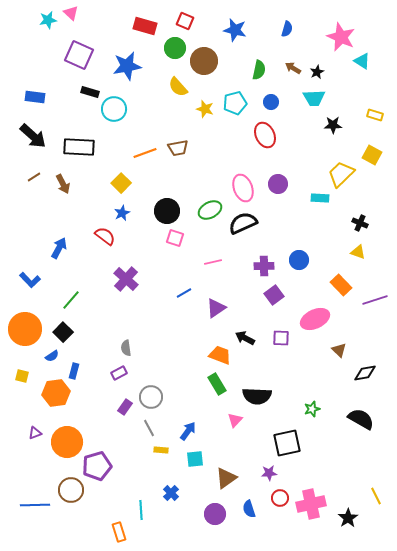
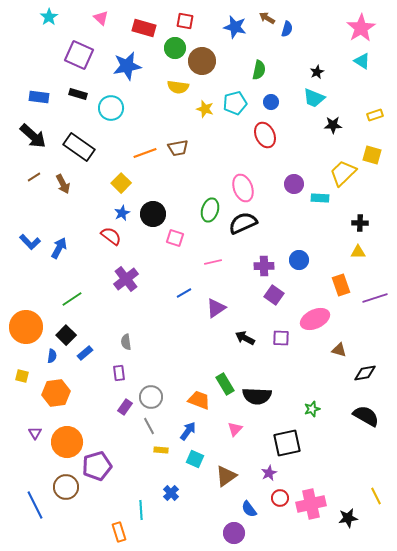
pink triangle at (71, 13): moved 30 px right, 5 px down
cyan star at (48, 20): moved 1 px right, 3 px up; rotated 24 degrees counterclockwise
red square at (185, 21): rotated 12 degrees counterclockwise
red rectangle at (145, 26): moved 1 px left, 2 px down
blue star at (235, 30): moved 3 px up
pink star at (341, 37): moved 20 px right, 9 px up; rotated 16 degrees clockwise
brown circle at (204, 61): moved 2 px left
brown arrow at (293, 68): moved 26 px left, 50 px up
yellow semicircle at (178, 87): rotated 40 degrees counterclockwise
black rectangle at (90, 92): moved 12 px left, 2 px down
blue rectangle at (35, 97): moved 4 px right
cyan trapezoid at (314, 98): rotated 25 degrees clockwise
cyan circle at (114, 109): moved 3 px left, 1 px up
yellow rectangle at (375, 115): rotated 35 degrees counterclockwise
black rectangle at (79, 147): rotated 32 degrees clockwise
yellow square at (372, 155): rotated 12 degrees counterclockwise
yellow trapezoid at (341, 174): moved 2 px right, 1 px up
purple circle at (278, 184): moved 16 px right
green ellipse at (210, 210): rotated 45 degrees counterclockwise
black circle at (167, 211): moved 14 px left, 3 px down
black cross at (360, 223): rotated 21 degrees counterclockwise
red semicircle at (105, 236): moved 6 px right
yellow triangle at (358, 252): rotated 21 degrees counterclockwise
purple cross at (126, 279): rotated 10 degrees clockwise
blue L-shape at (30, 280): moved 38 px up
orange rectangle at (341, 285): rotated 25 degrees clockwise
purple square at (274, 295): rotated 18 degrees counterclockwise
green line at (71, 300): moved 1 px right, 1 px up; rotated 15 degrees clockwise
purple line at (375, 300): moved 2 px up
orange circle at (25, 329): moved 1 px right, 2 px up
black square at (63, 332): moved 3 px right, 3 px down
gray semicircle at (126, 348): moved 6 px up
brown triangle at (339, 350): rotated 28 degrees counterclockwise
orange trapezoid at (220, 355): moved 21 px left, 45 px down
blue semicircle at (52, 356): rotated 48 degrees counterclockwise
blue rectangle at (74, 371): moved 11 px right, 18 px up; rotated 35 degrees clockwise
purple rectangle at (119, 373): rotated 70 degrees counterclockwise
green rectangle at (217, 384): moved 8 px right
black semicircle at (361, 419): moved 5 px right, 3 px up
pink triangle at (235, 420): moved 9 px down
gray line at (149, 428): moved 2 px up
purple triangle at (35, 433): rotated 40 degrees counterclockwise
cyan square at (195, 459): rotated 30 degrees clockwise
purple star at (269, 473): rotated 21 degrees counterclockwise
brown triangle at (226, 478): moved 2 px up
brown circle at (71, 490): moved 5 px left, 3 px up
blue line at (35, 505): rotated 64 degrees clockwise
blue semicircle at (249, 509): rotated 18 degrees counterclockwise
purple circle at (215, 514): moved 19 px right, 19 px down
black star at (348, 518): rotated 24 degrees clockwise
